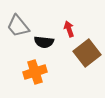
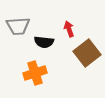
gray trapezoid: rotated 55 degrees counterclockwise
orange cross: moved 1 px down
